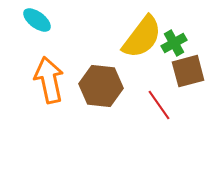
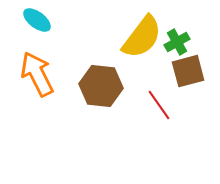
green cross: moved 3 px right, 1 px up
orange arrow: moved 12 px left, 6 px up; rotated 15 degrees counterclockwise
